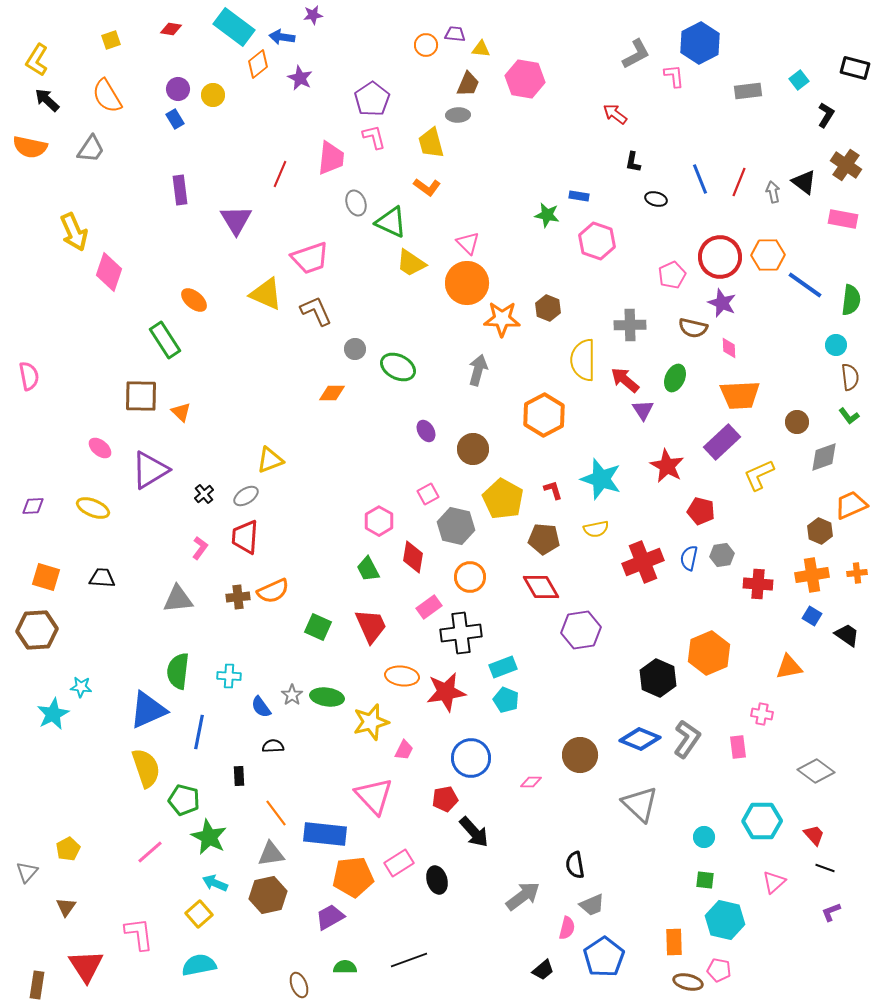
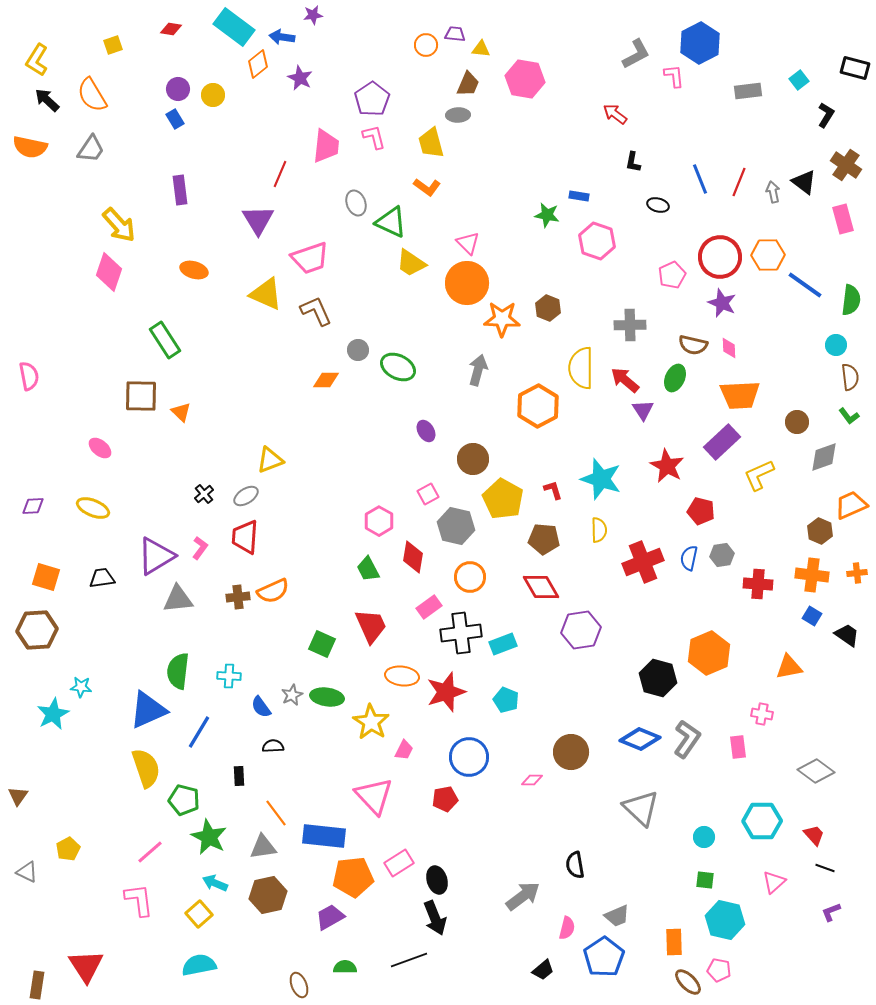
yellow square at (111, 40): moved 2 px right, 5 px down
orange semicircle at (107, 96): moved 15 px left, 1 px up
pink trapezoid at (331, 158): moved 5 px left, 12 px up
black ellipse at (656, 199): moved 2 px right, 6 px down
pink rectangle at (843, 219): rotated 64 degrees clockwise
purple triangle at (236, 220): moved 22 px right
yellow arrow at (74, 232): moved 45 px right, 7 px up; rotated 18 degrees counterclockwise
orange ellipse at (194, 300): moved 30 px up; rotated 24 degrees counterclockwise
brown semicircle at (693, 328): moved 17 px down
gray circle at (355, 349): moved 3 px right, 1 px down
yellow semicircle at (583, 360): moved 2 px left, 8 px down
orange diamond at (332, 393): moved 6 px left, 13 px up
orange hexagon at (544, 415): moved 6 px left, 9 px up
brown circle at (473, 449): moved 10 px down
purple triangle at (150, 470): moved 6 px right, 86 px down
yellow semicircle at (596, 529): moved 3 px right, 1 px down; rotated 80 degrees counterclockwise
orange cross at (812, 575): rotated 16 degrees clockwise
black trapezoid at (102, 578): rotated 12 degrees counterclockwise
green square at (318, 627): moved 4 px right, 17 px down
cyan rectangle at (503, 667): moved 23 px up
black hexagon at (658, 678): rotated 9 degrees counterclockwise
red star at (446, 692): rotated 9 degrees counterclockwise
gray star at (292, 695): rotated 10 degrees clockwise
yellow star at (371, 722): rotated 24 degrees counterclockwise
blue line at (199, 732): rotated 20 degrees clockwise
brown circle at (580, 755): moved 9 px left, 3 px up
blue circle at (471, 758): moved 2 px left, 1 px up
pink diamond at (531, 782): moved 1 px right, 2 px up
gray triangle at (640, 804): moved 1 px right, 4 px down
black arrow at (474, 832): moved 39 px left, 86 px down; rotated 20 degrees clockwise
blue rectangle at (325, 834): moved 1 px left, 2 px down
gray triangle at (271, 854): moved 8 px left, 7 px up
gray triangle at (27, 872): rotated 45 degrees counterclockwise
gray trapezoid at (592, 905): moved 25 px right, 11 px down
brown triangle at (66, 907): moved 48 px left, 111 px up
pink L-shape at (139, 934): moved 34 px up
brown ellipse at (688, 982): rotated 32 degrees clockwise
